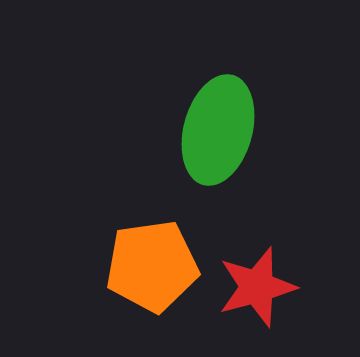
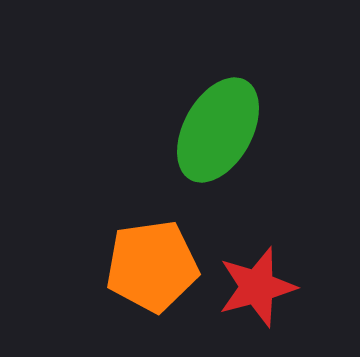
green ellipse: rotated 14 degrees clockwise
